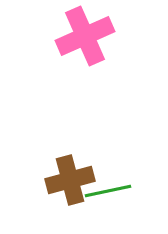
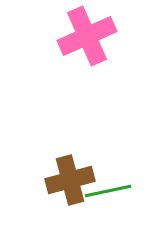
pink cross: moved 2 px right
